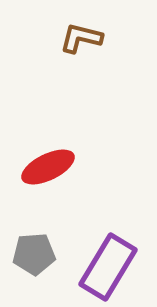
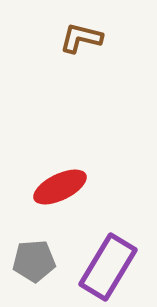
red ellipse: moved 12 px right, 20 px down
gray pentagon: moved 7 px down
